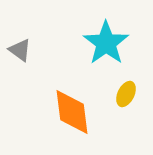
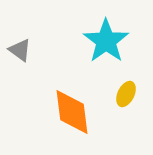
cyan star: moved 2 px up
